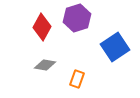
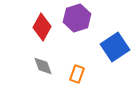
gray diamond: moved 2 px left, 1 px down; rotated 60 degrees clockwise
orange rectangle: moved 5 px up
